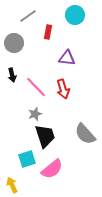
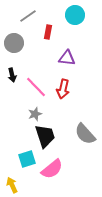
red arrow: rotated 30 degrees clockwise
